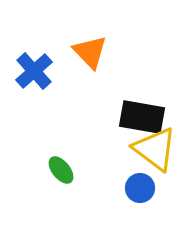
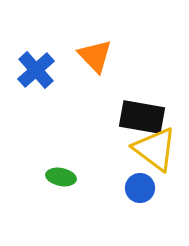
orange triangle: moved 5 px right, 4 px down
blue cross: moved 2 px right, 1 px up
green ellipse: moved 7 px down; rotated 40 degrees counterclockwise
